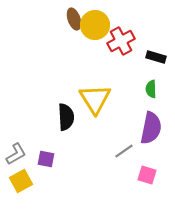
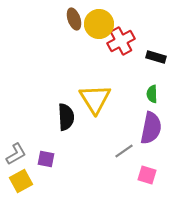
yellow circle: moved 4 px right, 1 px up
green semicircle: moved 1 px right, 5 px down
